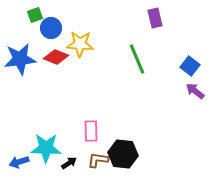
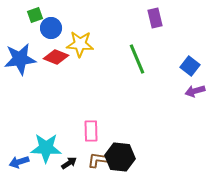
purple arrow: rotated 54 degrees counterclockwise
black hexagon: moved 3 px left, 3 px down
